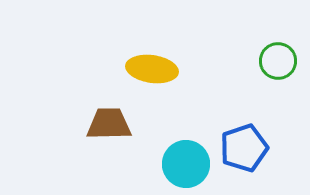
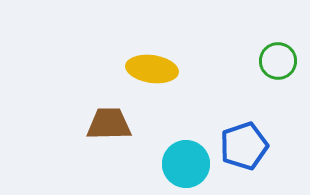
blue pentagon: moved 2 px up
